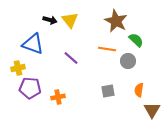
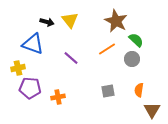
black arrow: moved 3 px left, 2 px down
orange line: rotated 42 degrees counterclockwise
gray circle: moved 4 px right, 2 px up
